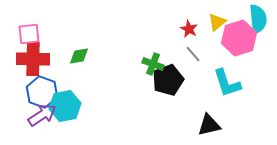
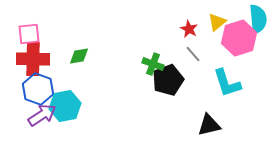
blue hexagon: moved 4 px left, 3 px up
